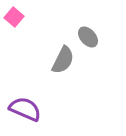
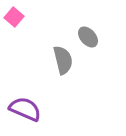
gray semicircle: rotated 40 degrees counterclockwise
